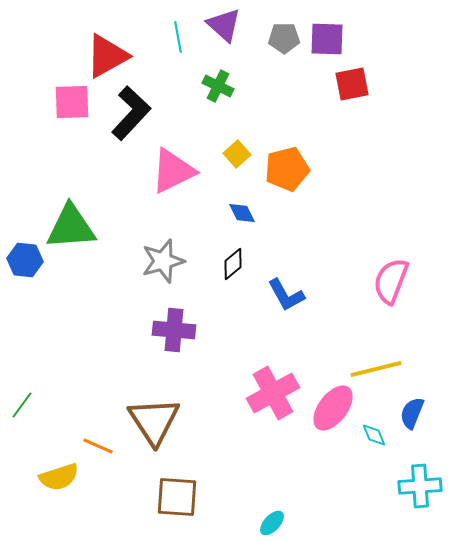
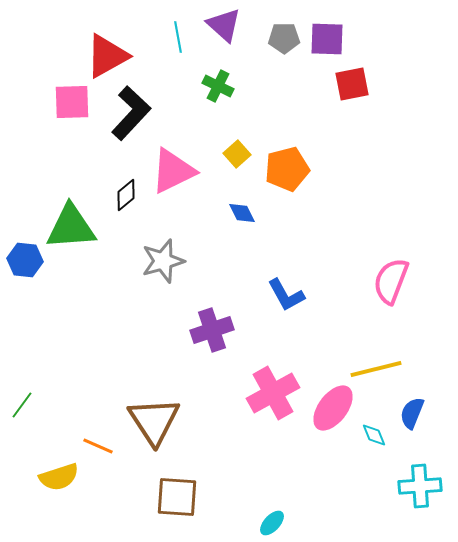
black diamond: moved 107 px left, 69 px up
purple cross: moved 38 px right; rotated 24 degrees counterclockwise
